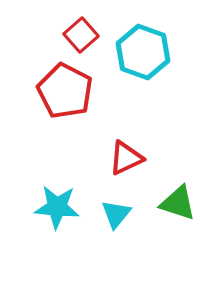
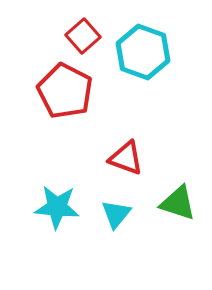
red square: moved 2 px right, 1 px down
red triangle: rotated 45 degrees clockwise
